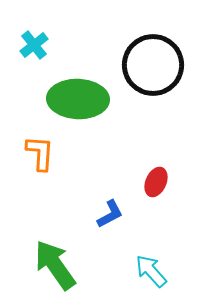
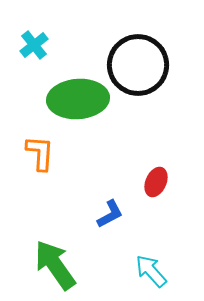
black circle: moved 15 px left
green ellipse: rotated 6 degrees counterclockwise
